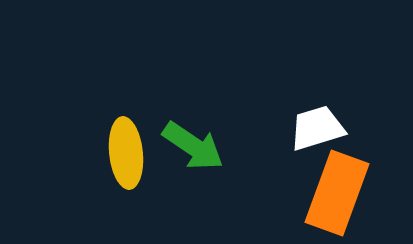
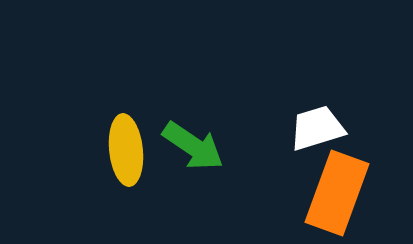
yellow ellipse: moved 3 px up
